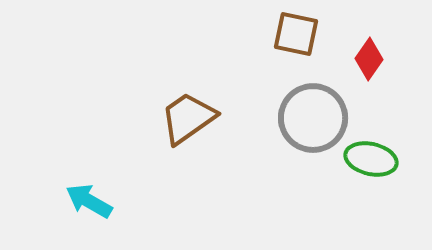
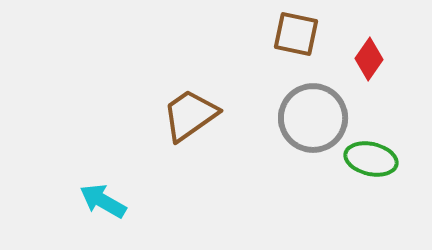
brown trapezoid: moved 2 px right, 3 px up
cyan arrow: moved 14 px right
